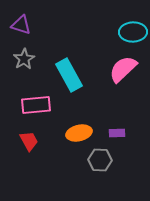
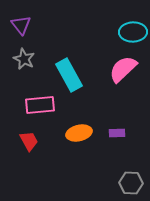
purple triangle: rotated 35 degrees clockwise
gray star: rotated 15 degrees counterclockwise
pink rectangle: moved 4 px right
gray hexagon: moved 31 px right, 23 px down
